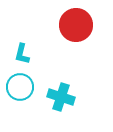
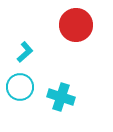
cyan L-shape: moved 3 px right, 2 px up; rotated 145 degrees counterclockwise
